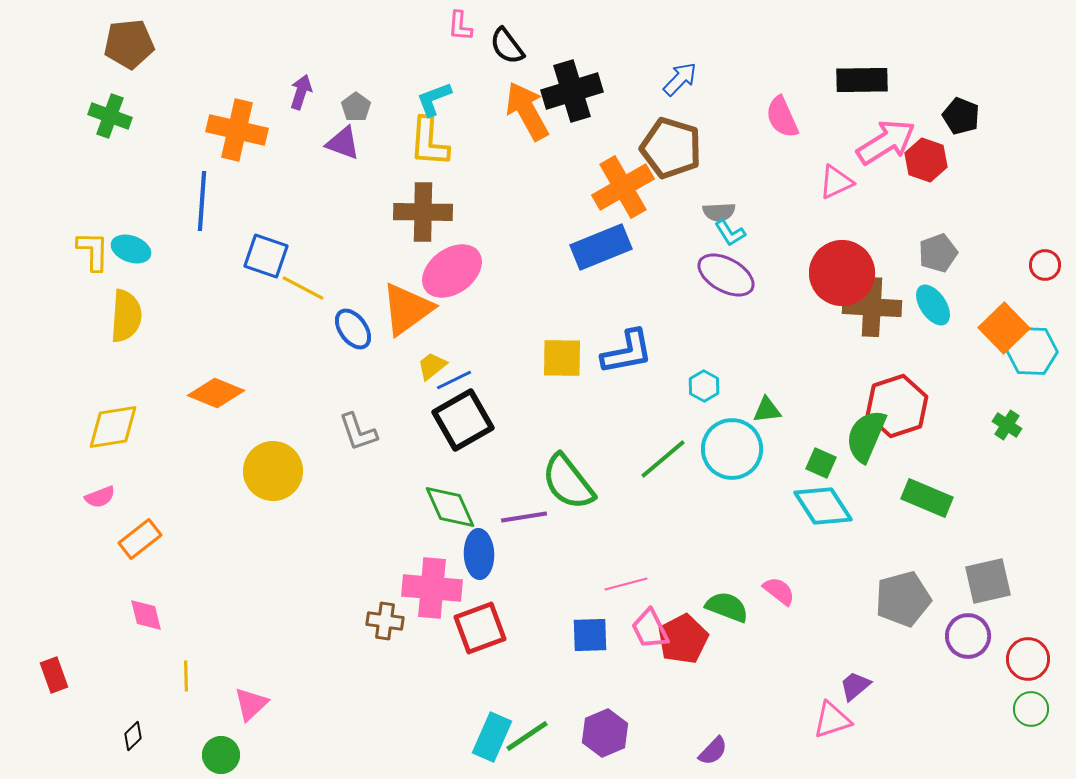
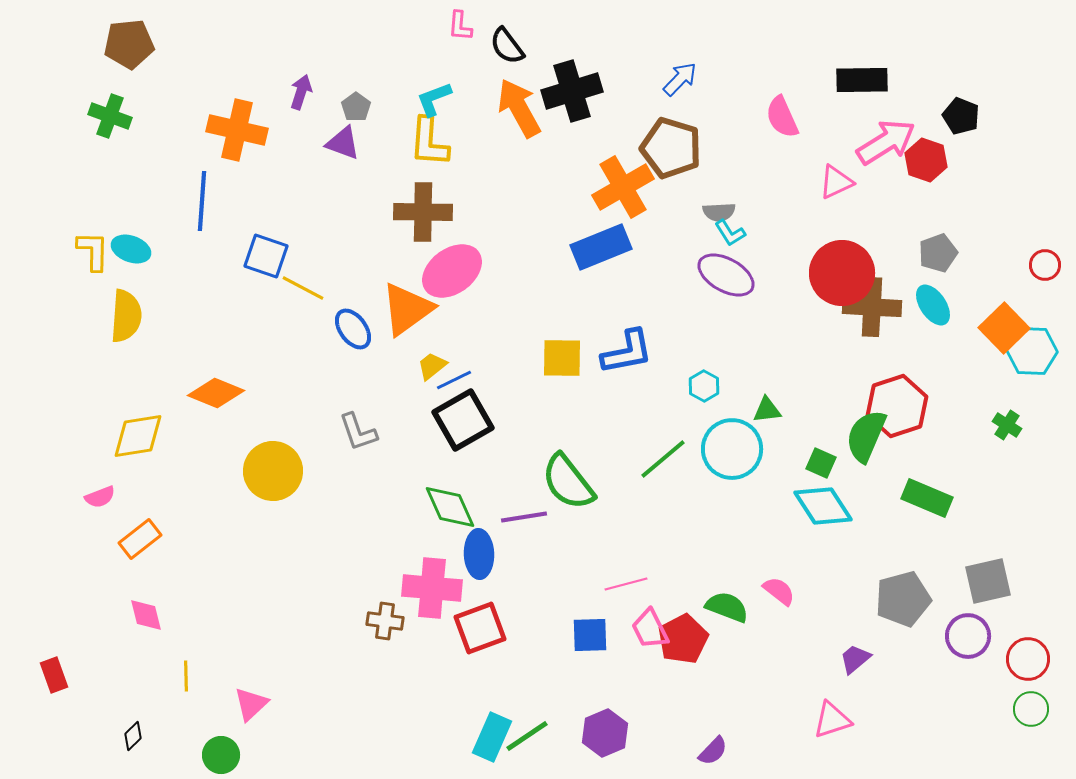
orange arrow at (527, 111): moved 8 px left, 3 px up
yellow diamond at (113, 427): moved 25 px right, 9 px down
purple trapezoid at (855, 686): moved 27 px up
